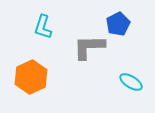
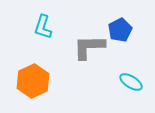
blue pentagon: moved 2 px right, 6 px down
orange hexagon: moved 2 px right, 4 px down
